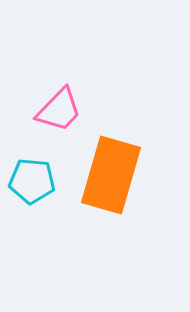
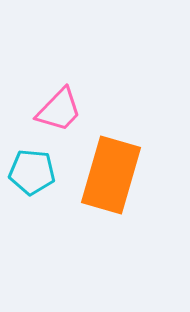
cyan pentagon: moved 9 px up
